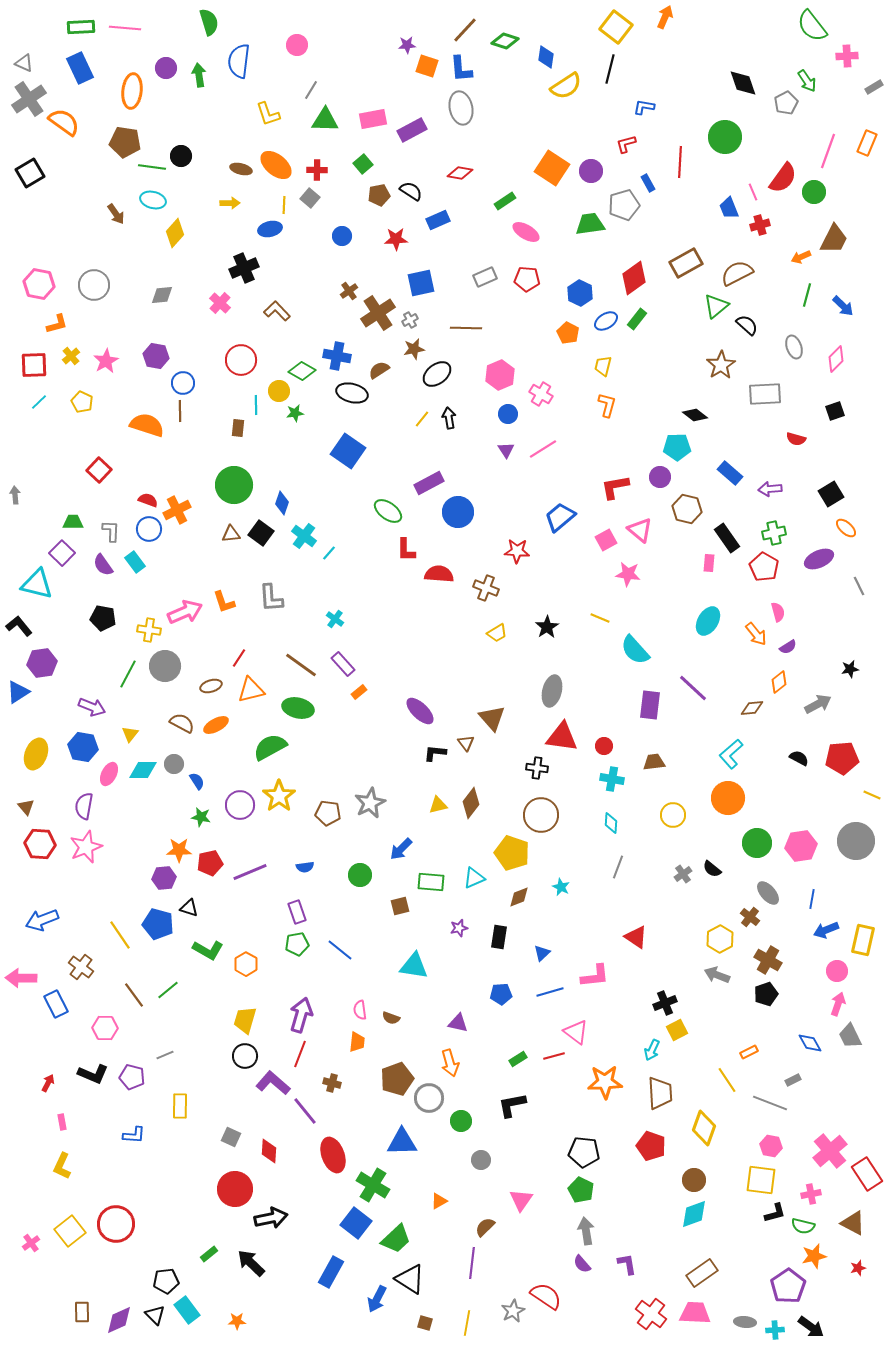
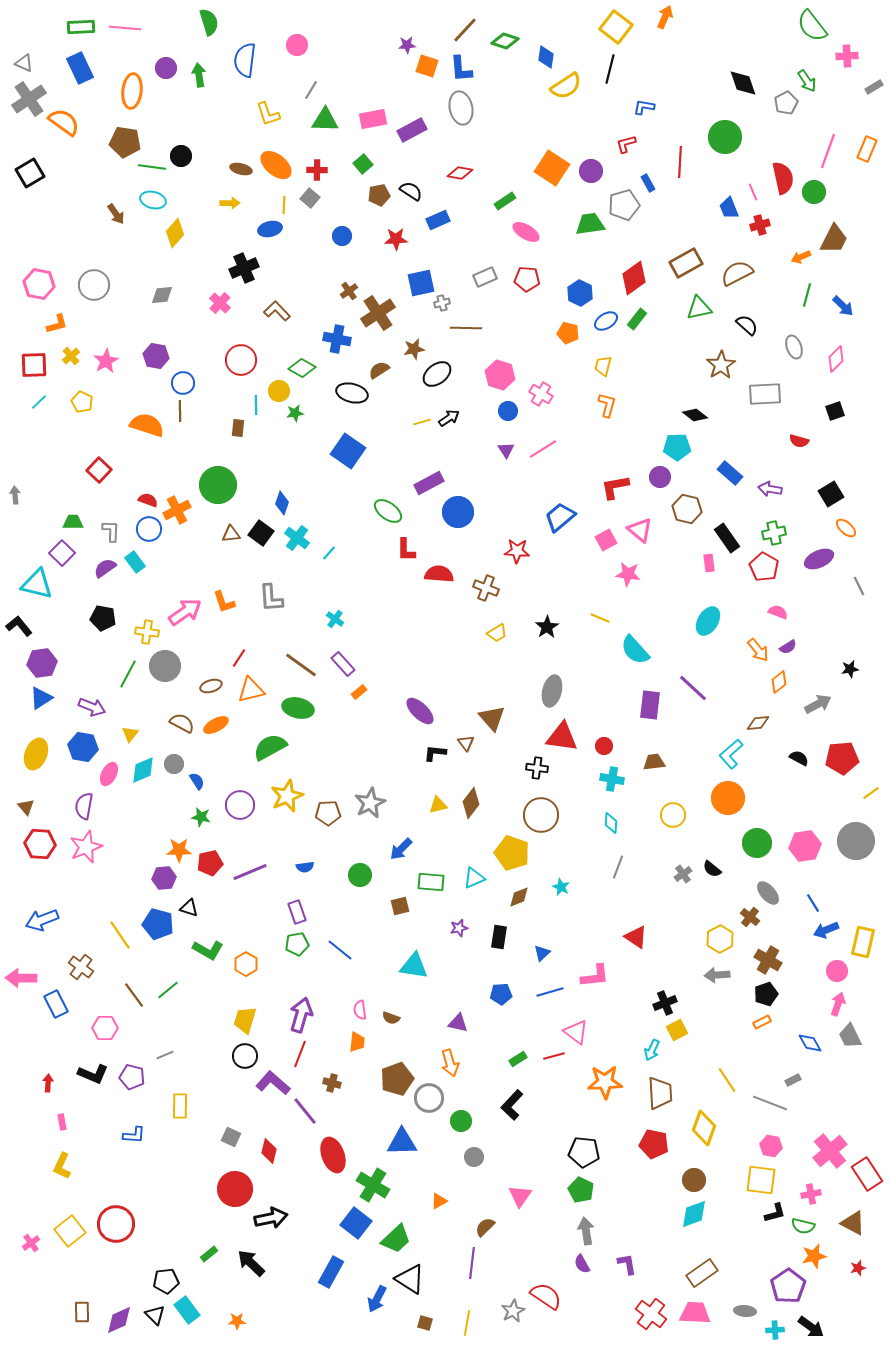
blue semicircle at (239, 61): moved 6 px right, 1 px up
orange rectangle at (867, 143): moved 6 px down
red semicircle at (783, 178): rotated 48 degrees counterclockwise
green triangle at (716, 306): moved 17 px left, 2 px down; rotated 28 degrees clockwise
gray cross at (410, 320): moved 32 px right, 17 px up; rotated 14 degrees clockwise
orange pentagon at (568, 333): rotated 15 degrees counterclockwise
blue cross at (337, 356): moved 17 px up
green diamond at (302, 371): moved 3 px up
pink hexagon at (500, 375): rotated 20 degrees counterclockwise
blue circle at (508, 414): moved 3 px up
black arrow at (449, 418): rotated 65 degrees clockwise
yellow line at (422, 419): moved 3 px down; rotated 36 degrees clockwise
red semicircle at (796, 439): moved 3 px right, 2 px down
green circle at (234, 485): moved 16 px left
purple arrow at (770, 489): rotated 15 degrees clockwise
cyan cross at (304, 536): moved 7 px left, 2 px down
pink rectangle at (709, 563): rotated 12 degrees counterclockwise
purple semicircle at (103, 565): moved 2 px right, 3 px down; rotated 90 degrees clockwise
pink arrow at (185, 612): rotated 12 degrees counterclockwise
pink semicircle at (778, 612): rotated 54 degrees counterclockwise
yellow cross at (149, 630): moved 2 px left, 2 px down
orange arrow at (756, 634): moved 2 px right, 16 px down
blue triangle at (18, 692): moved 23 px right, 6 px down
brown diamond at (752, 708): moved 6 px right, 15 px down
cyan diamond at (143, 770): rotated 24 degrees counterclockwise
yellow line at (872, 795): moved 1 px left, 2 px up; rotated 60 degrees counterclockwise
yellow star at (279, 796): moved 8 px right; rotated 12 degrees clockwise
brown pentagon at (328, 813): rotated 10 degrees counterclockwise
pink hexagon at (801, 846): moved 4 px right
blue line at (812, 899): moved 1 px right, 4 px down; rotated 42 degrees counterclockwise
yellow rectangle at (863, 940): moved 2 px down
gray arrow at (717, 975): rotated 25 degrees counterclockwise
orange rectangle at (749, 1052): moved 13 px right, 30 px up
red arrow at (48, 1083): rotated 24 degrees counterclockwise
black L-shape at (512, 1105): rotated 36 degrees counterclockwise
red pentagon at (651, 1146): moved 3 px right, 2 px up; rotated 8 degrees counterclockwise
red diamond at (269, 1151): rotated 10 degrees clockwise
gray circle at (481, 1160): moved 7 px left, 3 px up
pink triangle at (521, 1200): moved 1 px left, 4 px up
purple semicircle at (582, 1264): rotated 12 degrees clockwise
gray ellipse at (745, 1322): moved 11 px up
